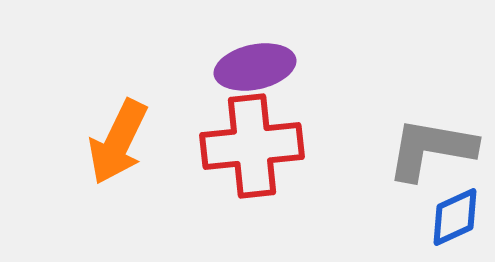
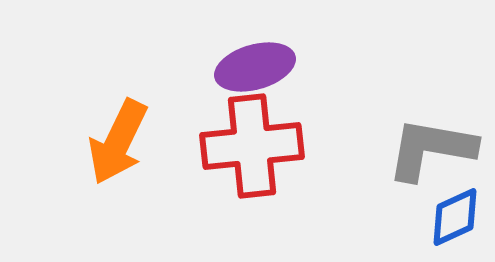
purple ellipse: rotated 4 degrees counterclockwise
